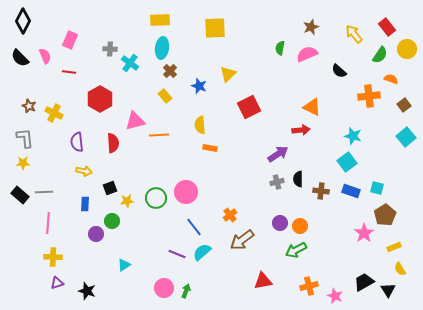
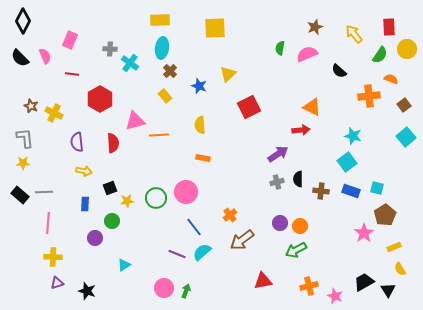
brown star at (311, 27): moved 4 px right
red rectangle at (387, 27): moved 2 px right; rotated 36 degrees clockwise
red line at (69, 72): moved 3 px right, 2 px down
brown star at (29, 106): moved 2 px right
orange rectangle at (210, 148): moved 7 px left, 10 px down
purple circle at (96, 234): moved 1 px left, 4 px down
